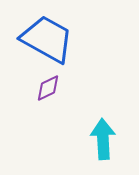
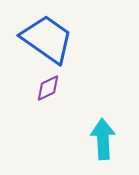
blue trapezoid: rotated 6 degrees clockwise
